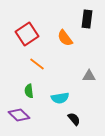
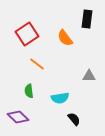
purple diamond: moved 1 px left, 2 px down
